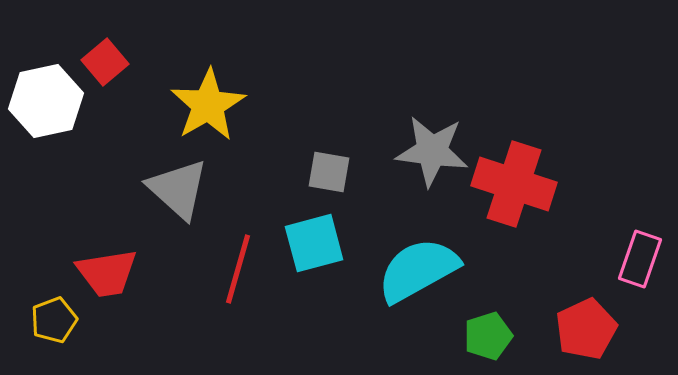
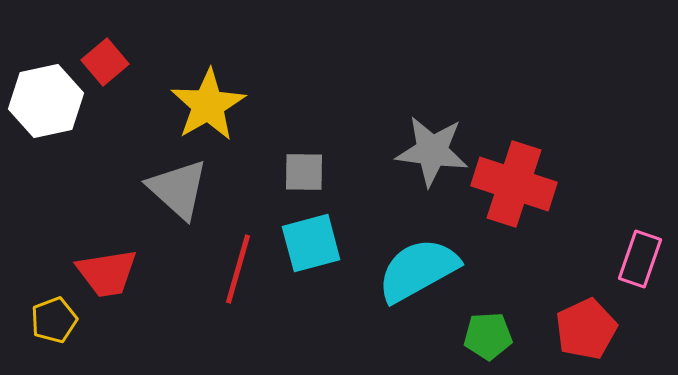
gray square: moved 25 px left; rotated 9 degrees counterclockwise
cyan square: moved 3 px left
green pentagon: rotated 15 degrees clockwise
